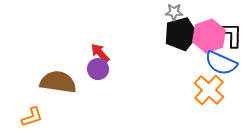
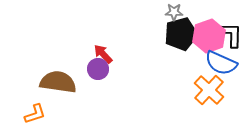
red arrow: moved 3 px right, 1 px down
orange L-shape: moved 3 px right, 3 px up
